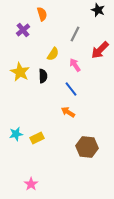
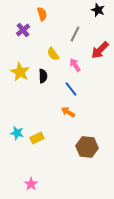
yellow semicircle: rotated 112 degrees clockwise
cyan star: moved 1 px right, 1 px up; rotated 24 degrees clockwise
